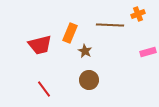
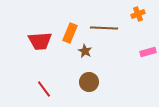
brown line: moved 6 px left, 3 px down
red trapezoid: moved 4 px up; rotated 10 degrees clockwise
brown circle: moved 2 px down
